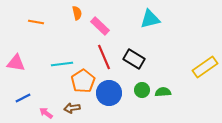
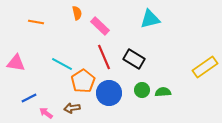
cyan line: rotated 35 degrees clockwise
blue line: moved 6 px right
